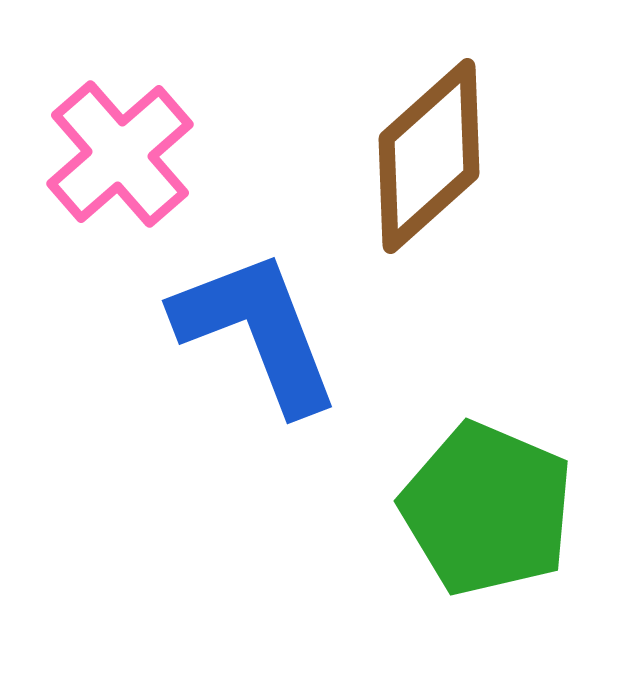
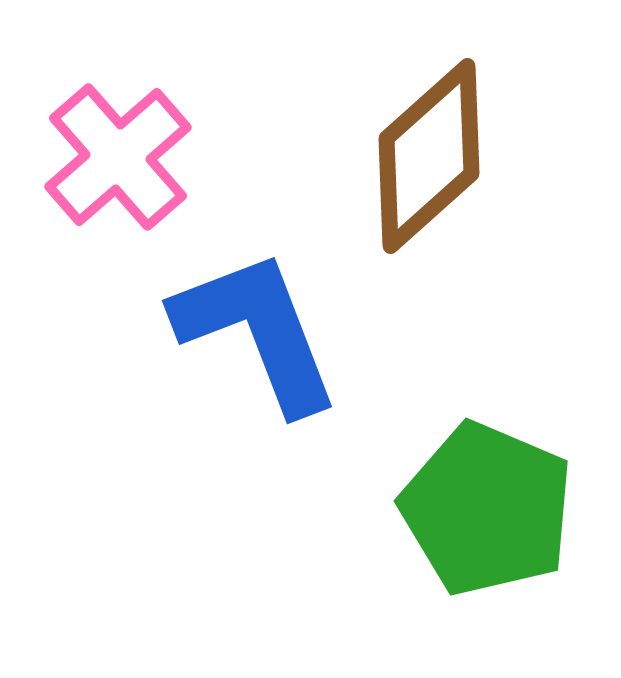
pink cross: moved 2 px left, 3 px down
